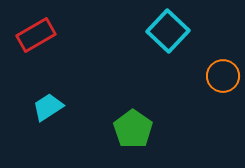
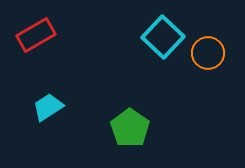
cyan square: moved 5 px left, 6 px down
orange circle: moved 15 px left, 23 px up
green pentagon: moved 3 px left, 1 px up
